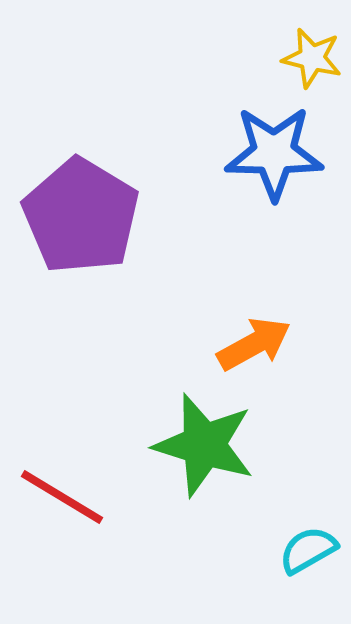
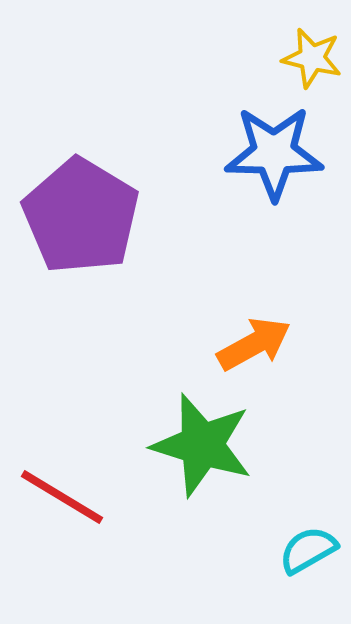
green star: moved 2 px left
